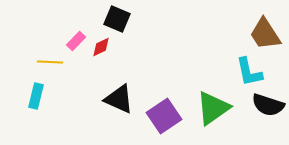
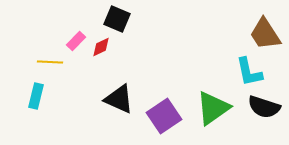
black semicircle: moved 4 px left, 2 px down
